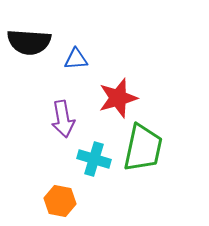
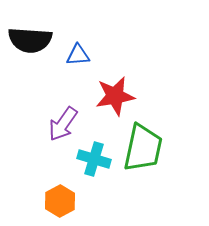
black semicircle: moved 1 px right, 2 px up
blue triangle: moved 2 px right, 4 px up
red star: moved 3 px left, 2 px up; rotated 6 degrees clockwise
purple arrow: moved 5 px down; rotated 45 degrees clockwise
orange hexagon: rotated 20 degrees clockwise
